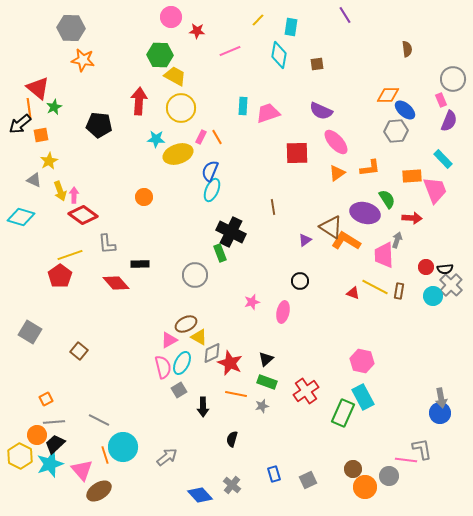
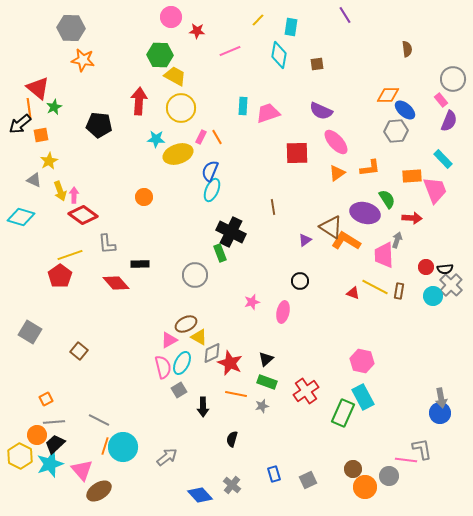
pink rectangle at (441, 100): rotated 16 degrees counterclockwise
orange line at (105, 455): moved 9 px up; rotated 36 degrees clockwise
